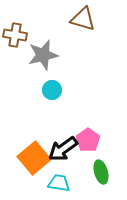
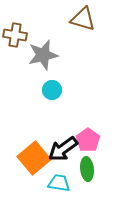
green ellipse: moved 14 px left, 3 px up; rotated 10 degrees clockwise
